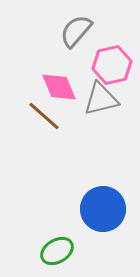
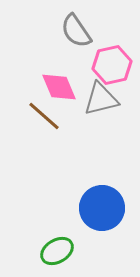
gray semicircle: rotated 75 degrees counterclockwise
blue circle: moved 1 px left, 1 px up
